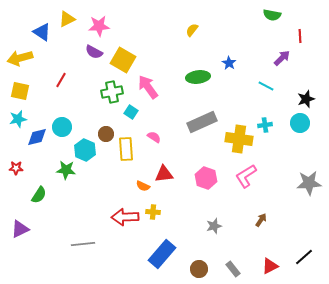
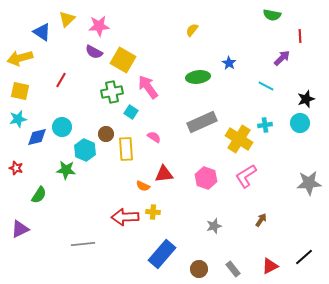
yellow triangle at (67, 19): rotated 18 degrees counterclockwise
yellow cross at (239, 139): rotated 24 degrees clockwise
red star at (16, 168): rotated 16 degrees clockwise
